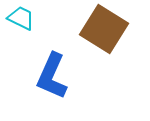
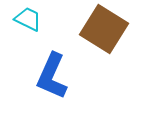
cyan trapezoid: moved 7 px right, 1 px down
